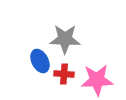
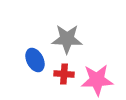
gray star: moved 2 px right
blue ellipse: moved 5 px left, 1 px up
